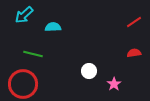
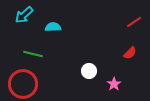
red semicircle: moved 4 px left; rotated 144 degrees clockwise
